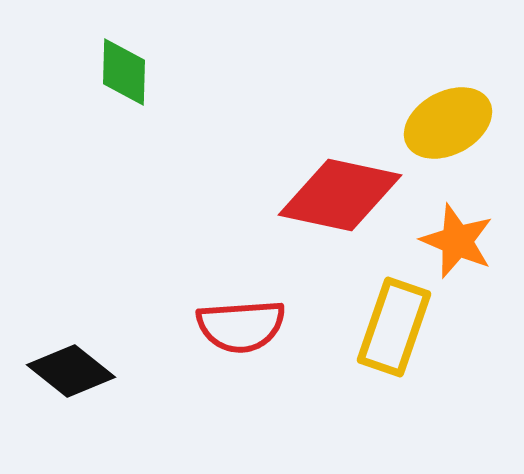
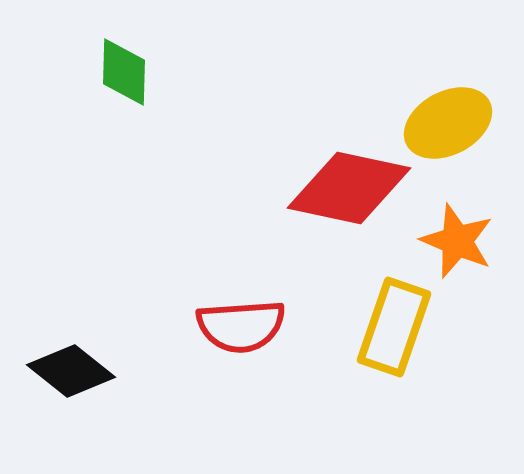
red diamond: moved 9 px right, 7 px up
